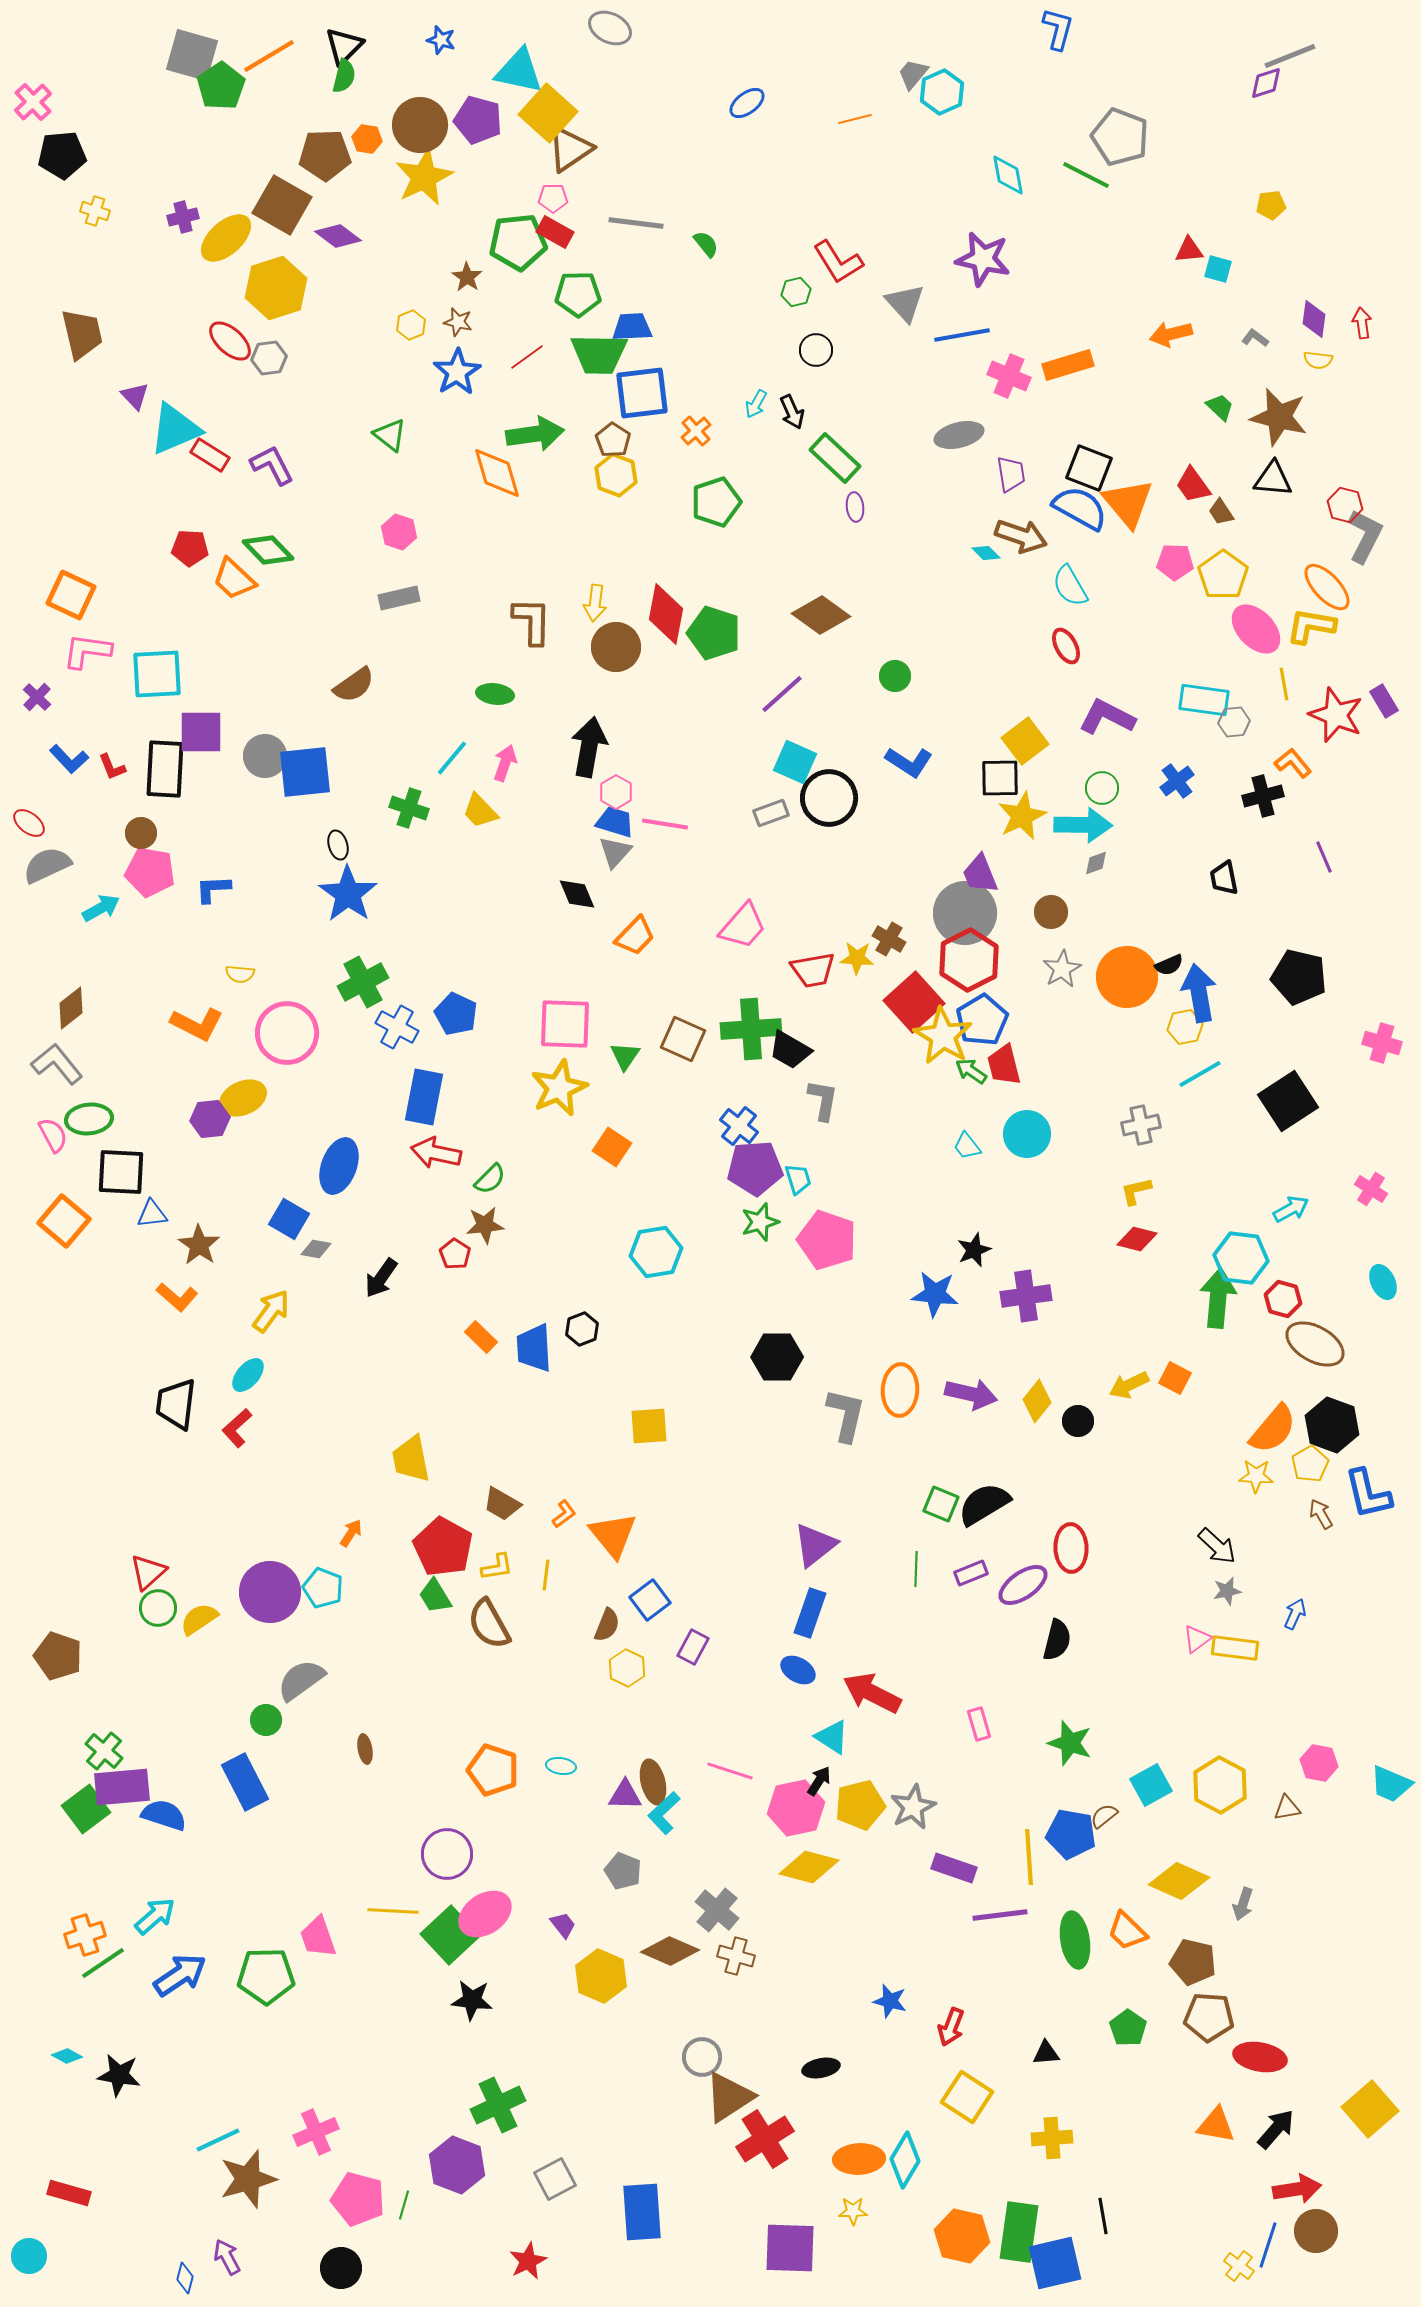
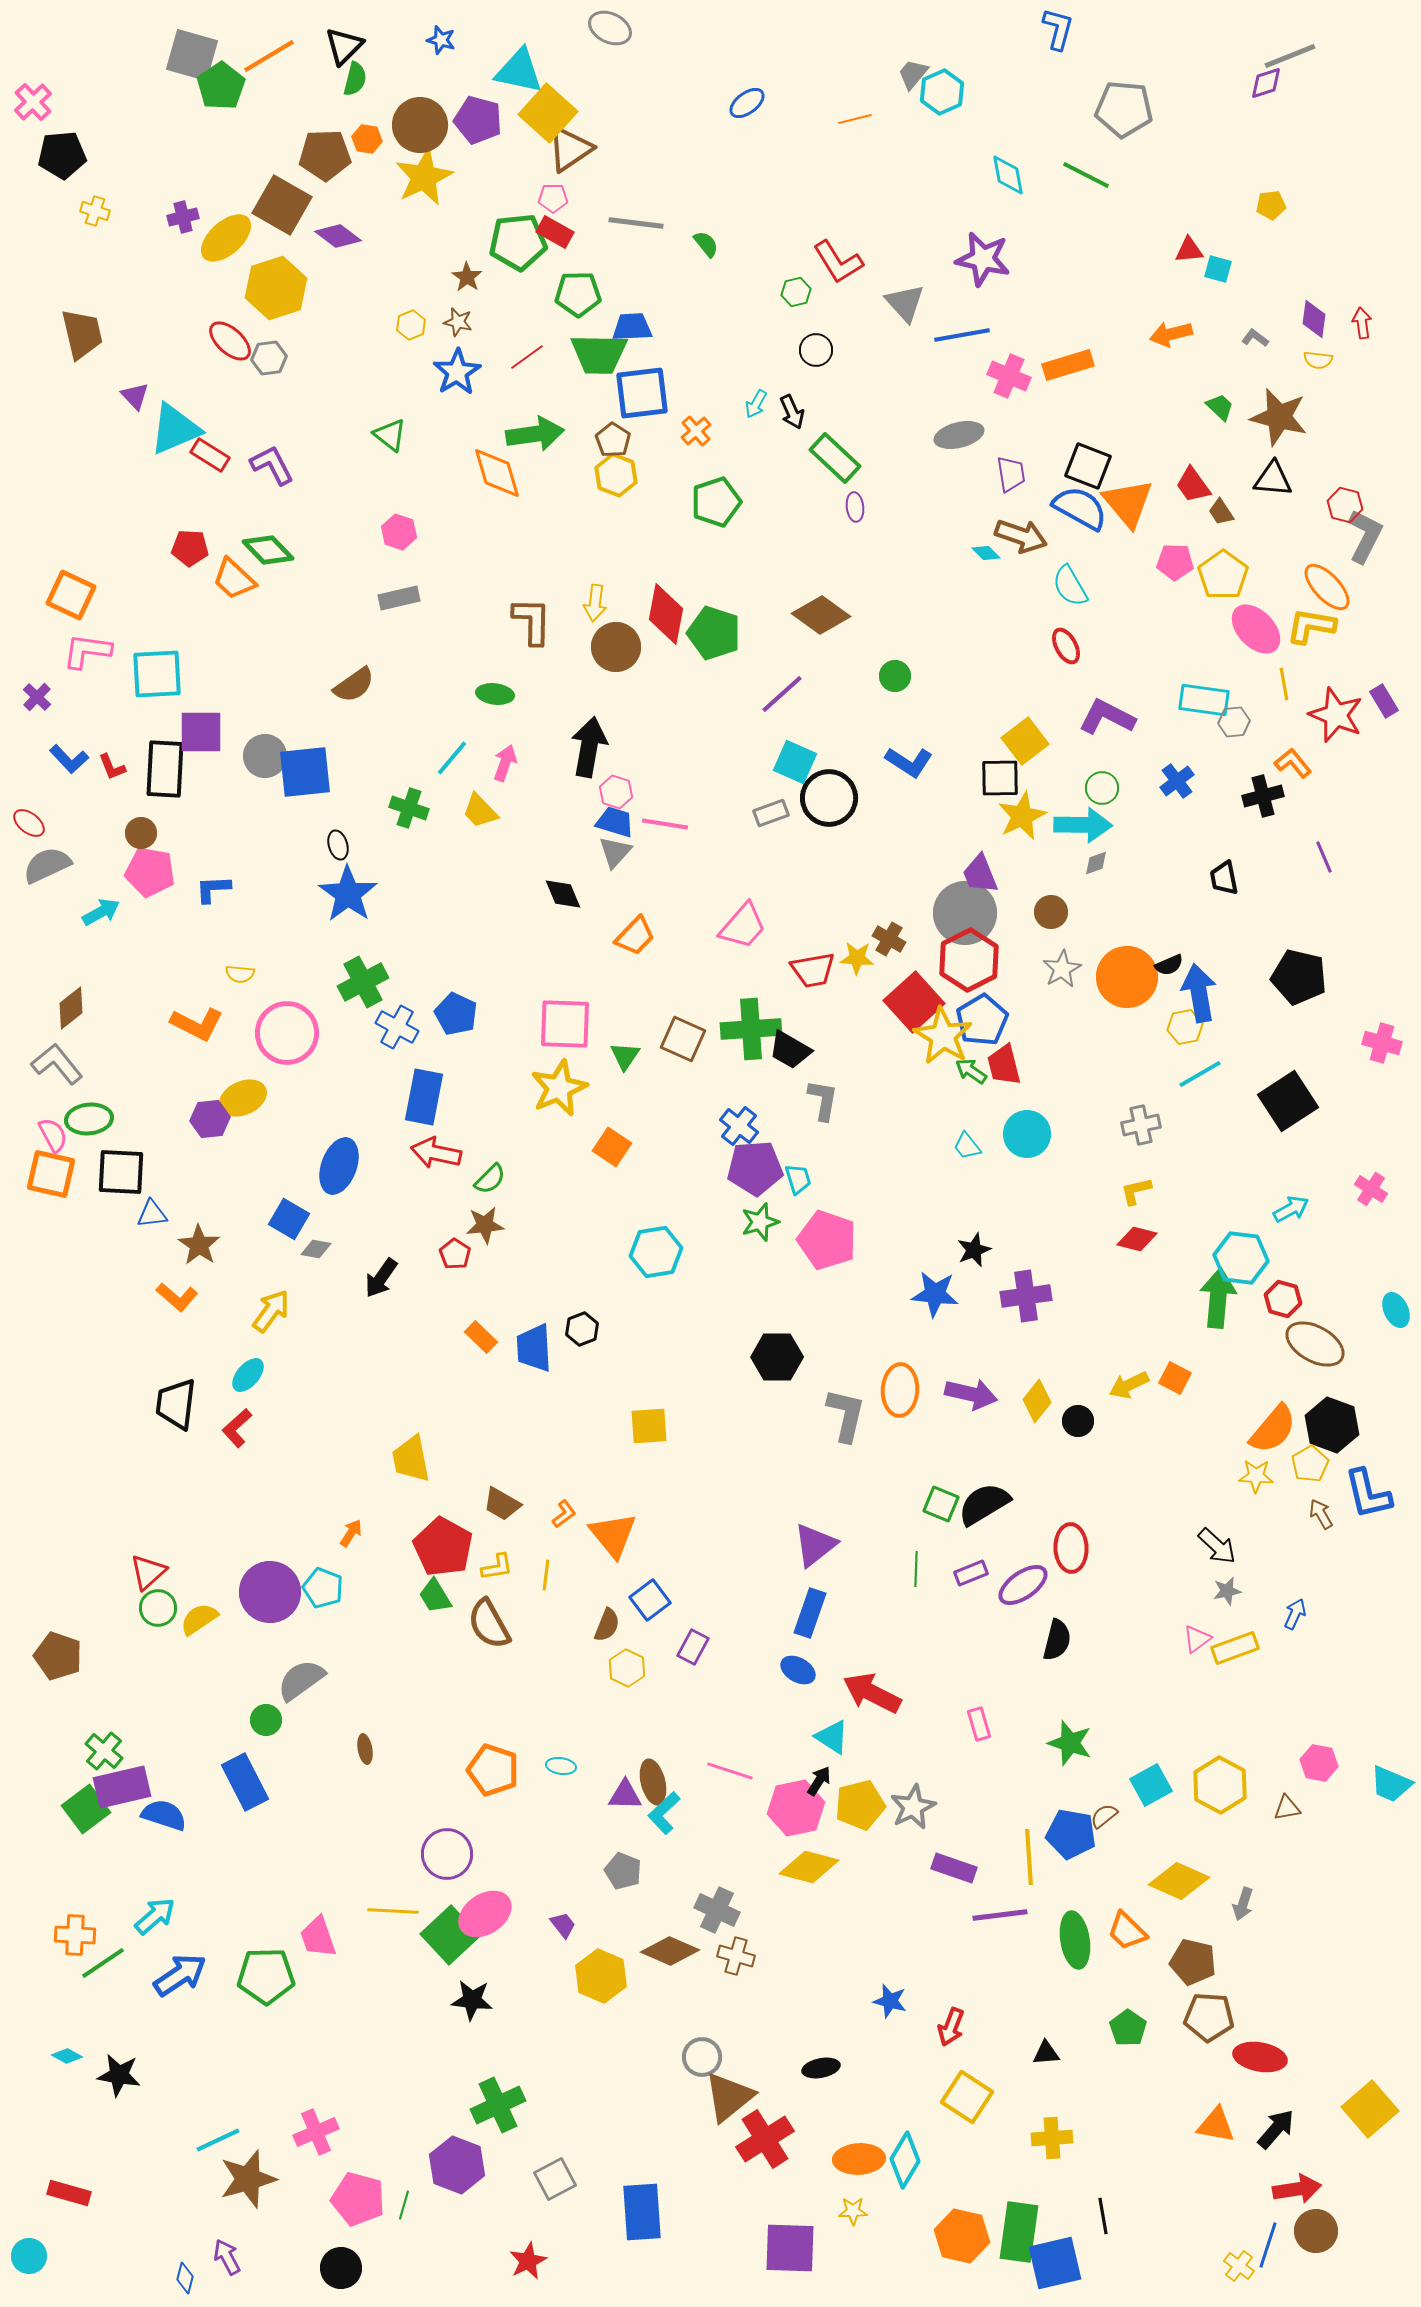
green semicircle at (344, 76): moved 11 px right, 3 px down
gray pentagon at (1120, 137): moved 4 px right, 28 px up; rotated 16 degrees counterclockwise
black square at (1089, 468): moved 1 px left, 2 px up
pink hexagon at (616, 792): rotated 12 degrees counterclockwise
black diamond at (577, 894): moved 14 px left
cyan arrow at (101, 908): moved 4 px down
orange square at (64, 1221): moved 13 px left, 47 px up; rotated 27 degrees counterclockwise
cyan ellipse at (1383, 1282): moved 13 px right, 28 px down
yellow rectangle at (1235, 1648): rotated 27 degrees counterclockwise
purple rectangle at (122, 1787): rotated 8 degrees counterclockwise
gray cross at (717, 1910): rotated 15 degrees counterclockwise
orange cross at (85, 1935): moved 10 px left; rotated 21 degrees clockwise
brown triangle at (729, 2097): rotated 6 degrees counterclockwise
